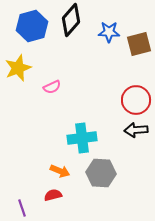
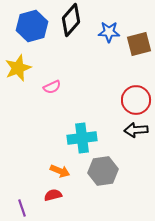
gray hexagon: moved 2 px right, 2 px up; rotated 12 degrees counterclockwise
